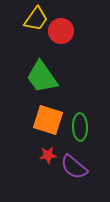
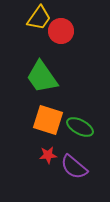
yellow trapezoid: moved 3 px right, 1 px up
green ellipse: rotated 60 degrees counterclockwise
